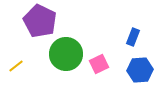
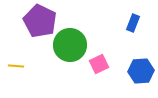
blue rectangle: moved 14 px up
green circle: moved 4 px right, 9 px up
yellow line: rotated 42 degrees clockwise
blue hexagon: moved 1 px right, 1 px down
